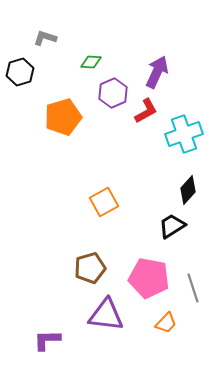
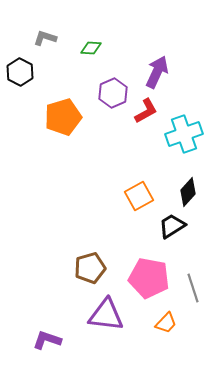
green diamond: moved 14 px up
black hexagon: rotated 16 degrees counterclockwise
black diamond: moved 2 px down
orange square: moved 35 px right, 6 px up
purple L-shape: rotated 20 degrees clockwise
